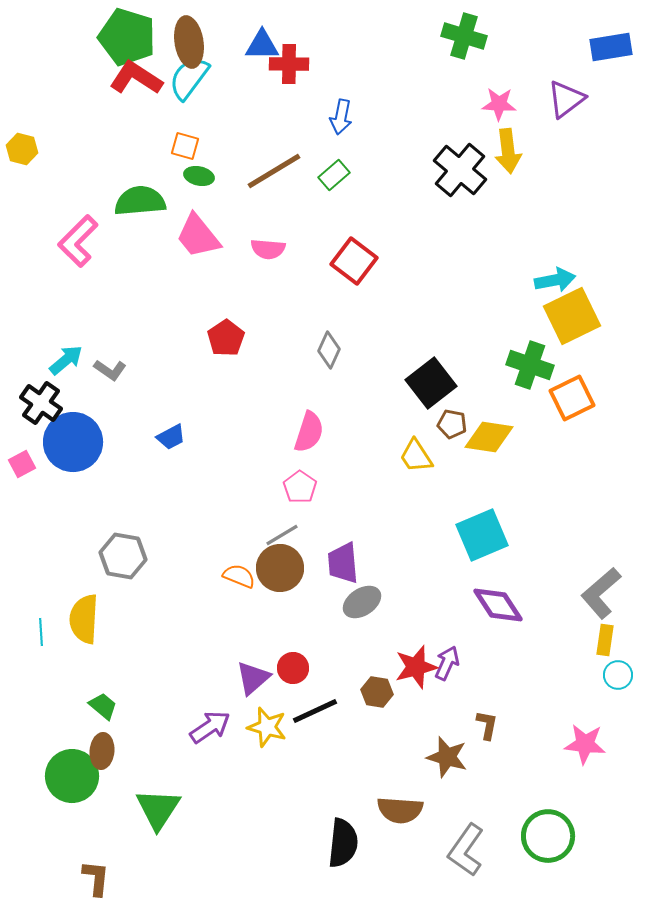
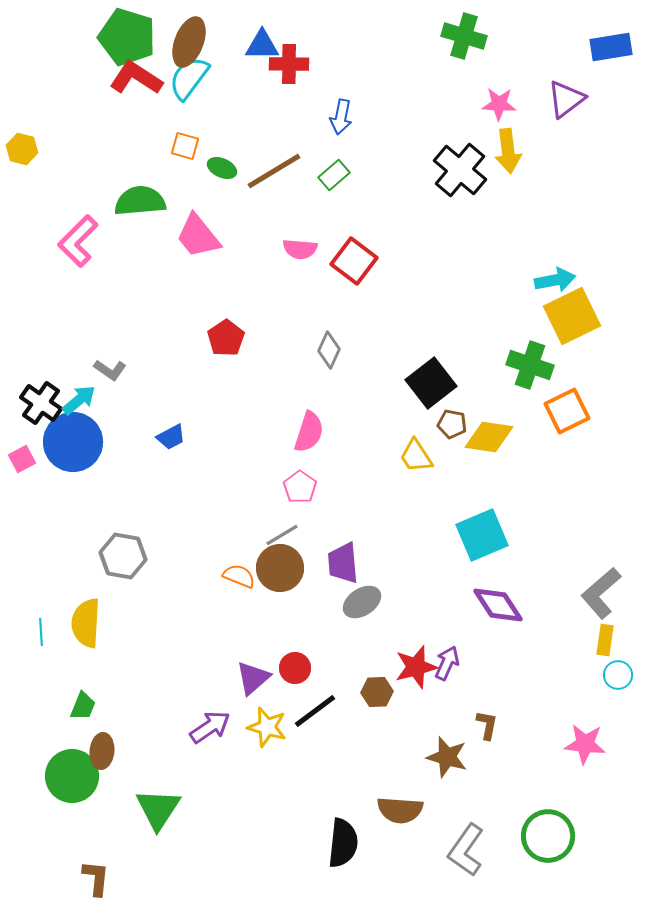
brown ellipse at (189, 42): rotated 30 degrees clockwise
green ellipse at (199, 176): moved 23 px right, 8 px up; rotated 12 degrees clockwise
pink semicircle at (268, 249): moved 32 px right
cyan arrow at (66, 360): moved 13 px right, 40 px down
orange square at (572, 398): moved 5 px left, 13 px down
pink square at (22, 464): moved 5 px up
yellow semicircle at (84, 619): moved 2 px right, 4 px down
red circle at (293, 668): moved 2 px right
brown hexagon at (377, 692): rotated 12 degrees counterclockwise
green trapezoid at (103, 706): moved 20 px left; rotated 72 degrees clockwise
black line at (315, 711): rotated 12 degrees counterclockwise
